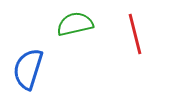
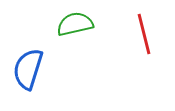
red line: moved 9 px right
